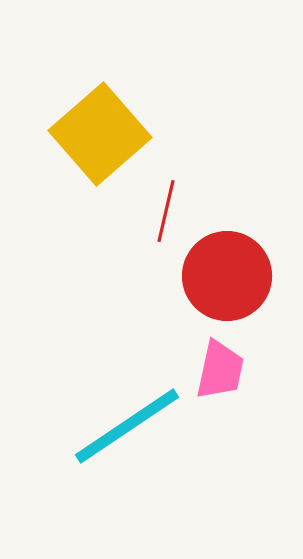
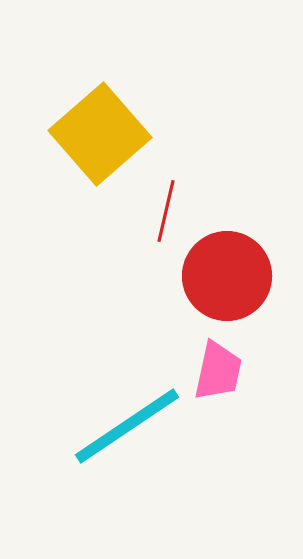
pink trapezoid: moved 2 px left, 1 px down
